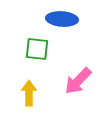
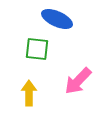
blue ellipse: moved 5 px left; rotated 20 degrees clockwise
